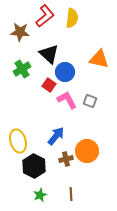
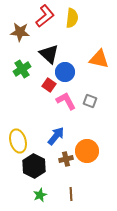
pink L-shape: moved 1 px left, 1 px down
